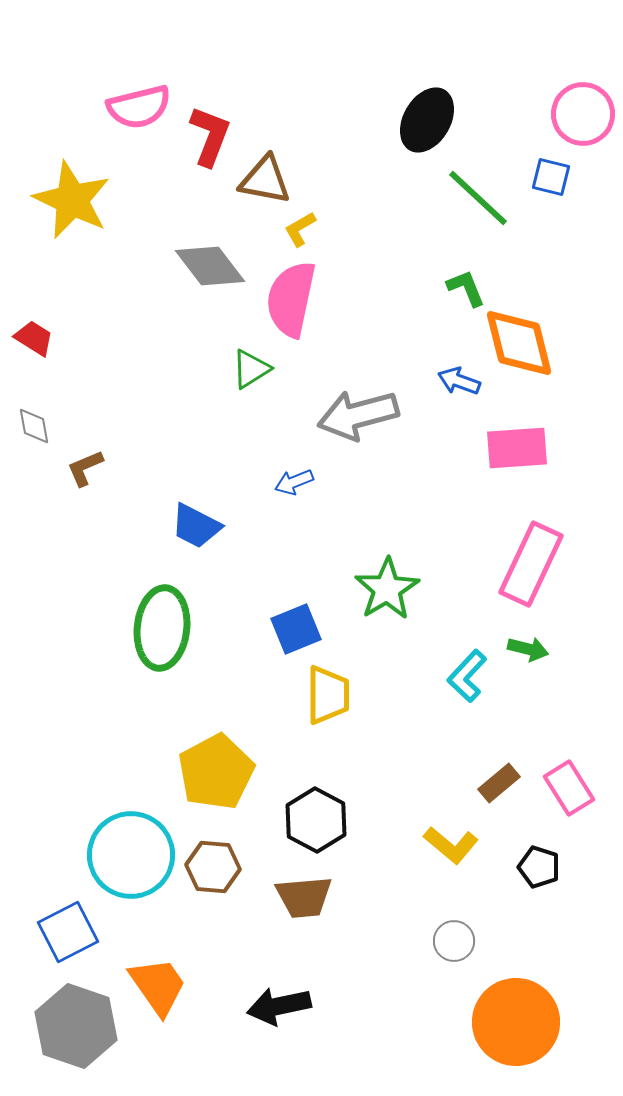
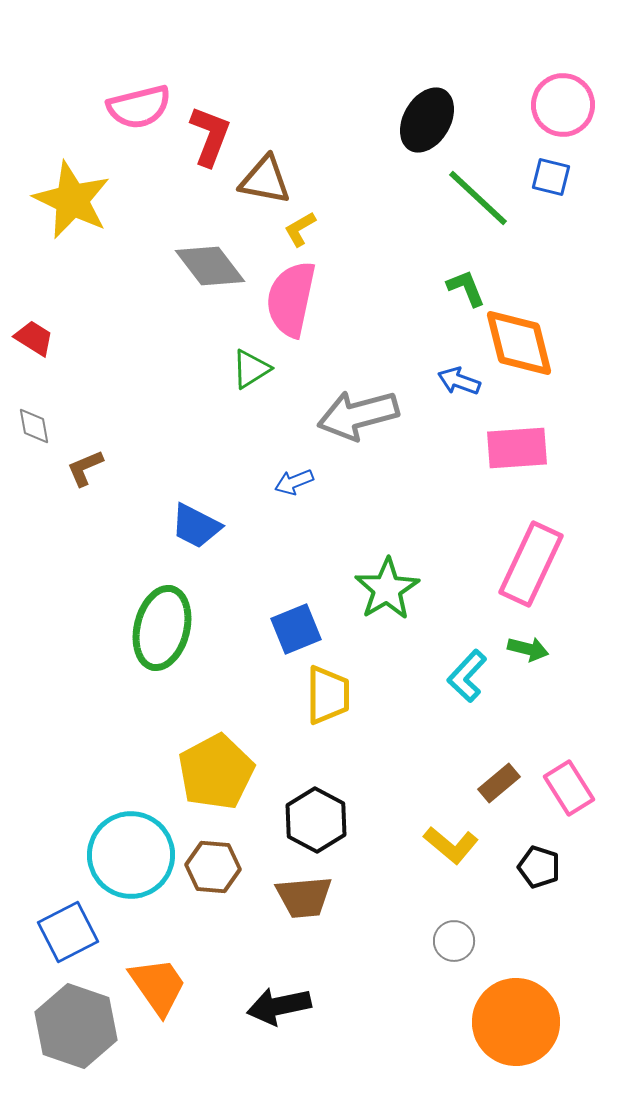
pink circle at (583, 114): moved 20 px left, 9 px up
green ellipse at (162, 628): rotated 8 degrees clockwise
